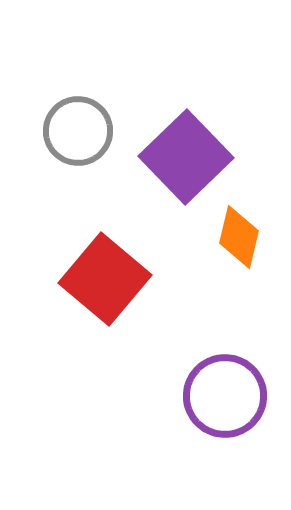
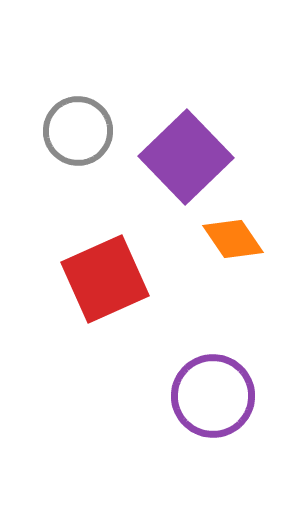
orange diamond: moved 6 px left, 2 px down; rotated 48 degrees counterclockwise
red square: rotated 26 degrees clockwise
purple circle: moved 12 px left
